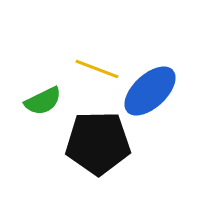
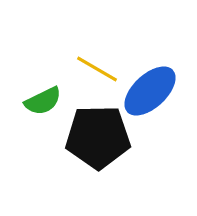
yellow line: rotated 9 degrees clockwise
black pentagon: moved 6 px up
